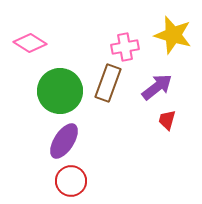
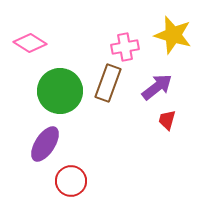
purple ellipse: moved 19 px left, 3 px down
